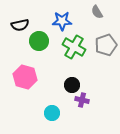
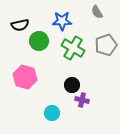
green cross: moved 1 px left, 1 px down
